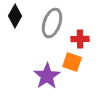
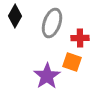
red cross: moved 1 px up
